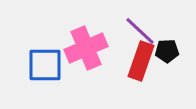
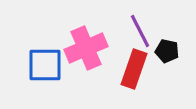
purple line: rotated 20 degrees clockwise
black pentagon: rotated 15 degrees clockwise
red rectangle: moved 7 px left, 8 px down
